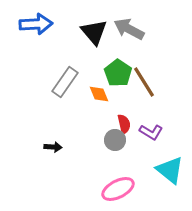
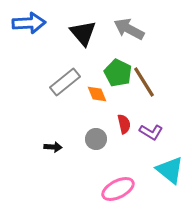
blue arrow: moved 7 px left, 1 px up
black triangle: moved 11 px left, 1 px down
green pentagon: rotated 8 degrees counterclockwise
gray rectangle: rotated 16 degrees clockwise
orange diamond: moved 2 px left
gray circle: moved 19 px left, 1 px up
